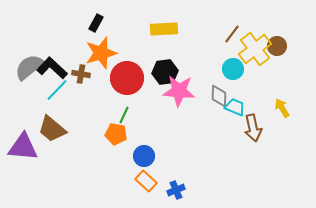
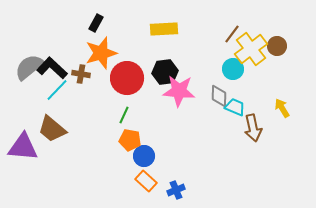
yellow cross: moved 4 px left
orange pentagon: moved 14 px right, 6 px down
